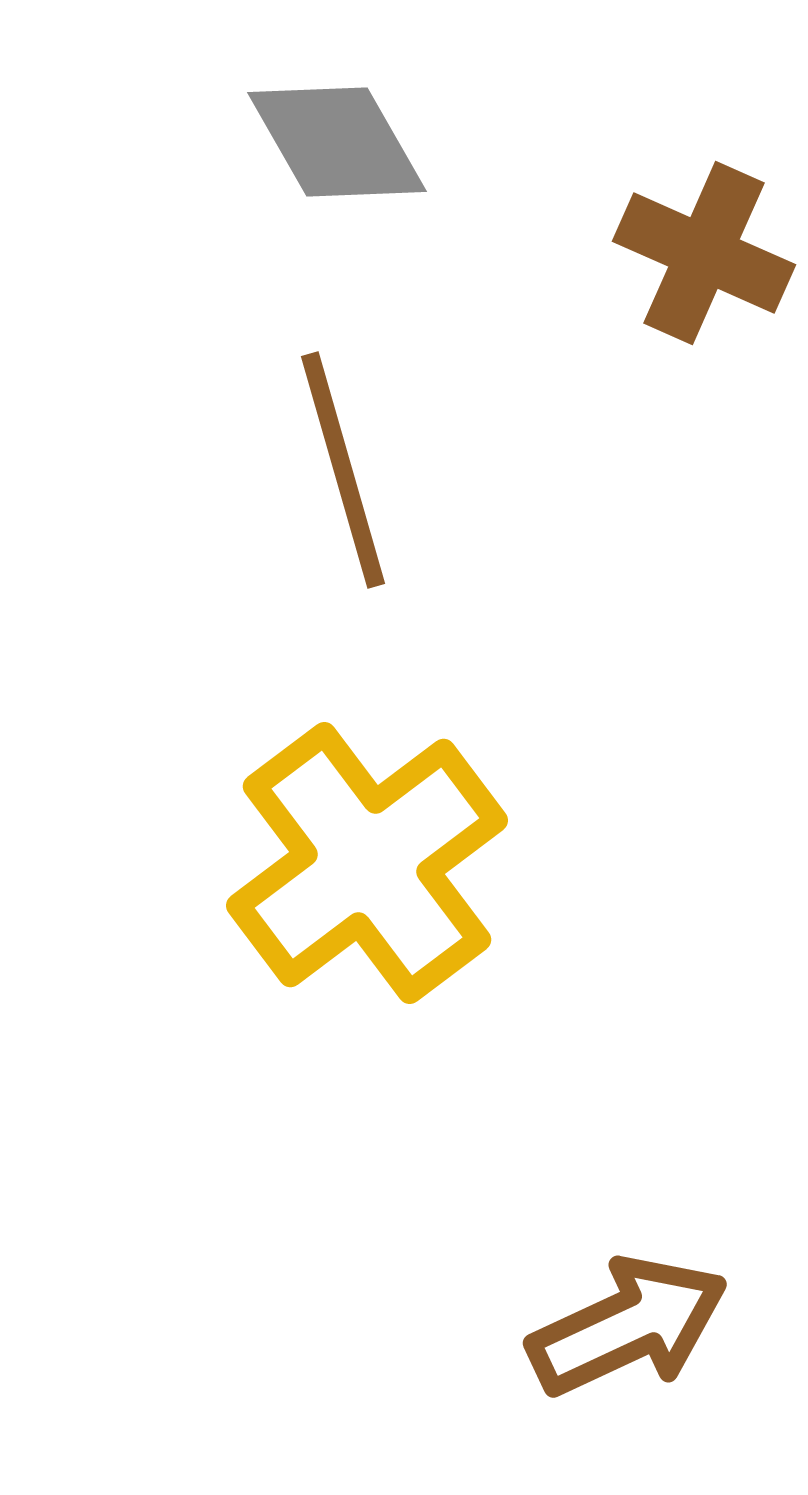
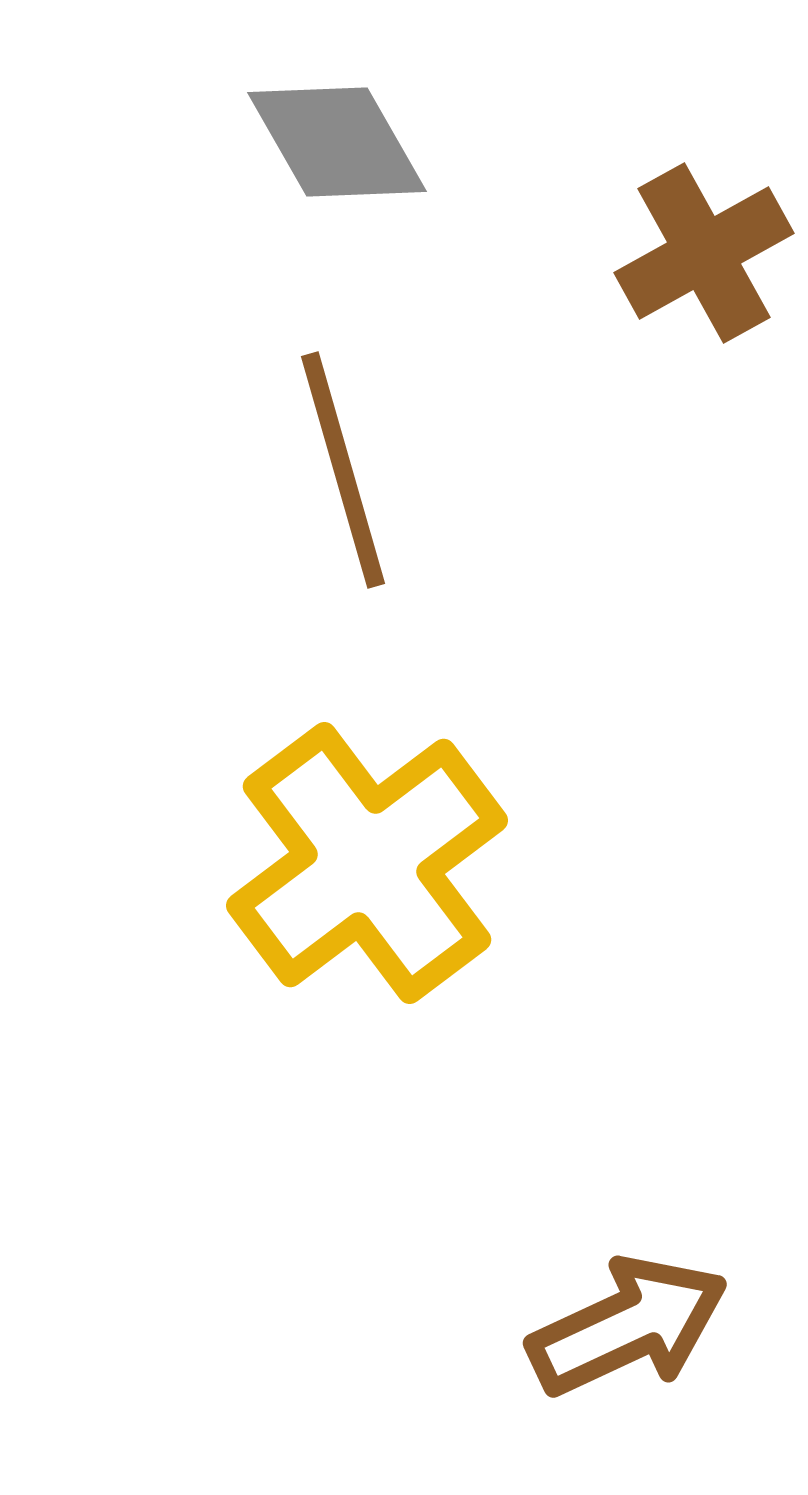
brown cross: rotated 37 degrees clockwise
